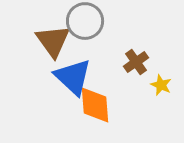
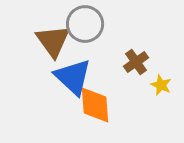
gray circle: moved 3 px down
